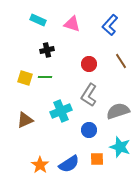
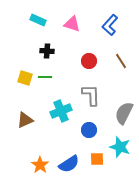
black cross: moved 1 px down; rotated 16 degrees clockwise
red circle: moved 3 px up
gray L-shape: moved 2 px right; rotated 145 degrees clockwise
gray semicircle: moved 6 px right, 2 px down; rotated 45 degrees counterclockwise
